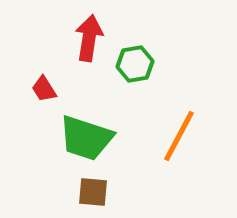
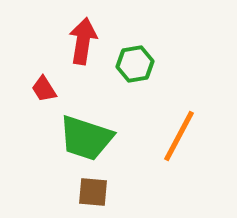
red arrow: moved 6 px left, 3 px down
